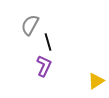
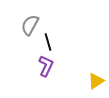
purple L-shape: moved 2 px right
